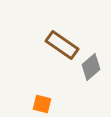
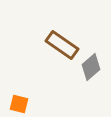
orange square: moved 23 px left
